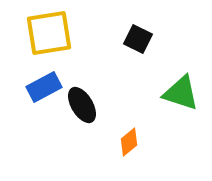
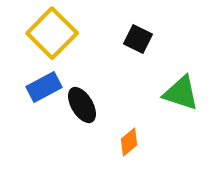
yellow square: moved 3 px right; rotated 36 degrees counterclockwise
